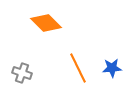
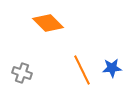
orange diamond: moved 2 px right
orange line: moved 4 px right, 2 px down
